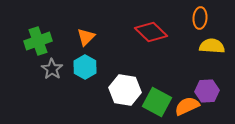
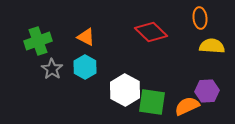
orange ellipse: rotated 10 degrees counterclockwise
orange triangle: rotated 48 degrees counterclockwise
white hexagon: rotated 20 degrees clockwise
green square: moved 5 px left; rotated 20 degrees counterclockwise
